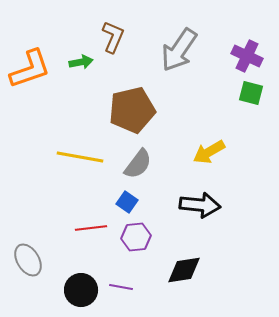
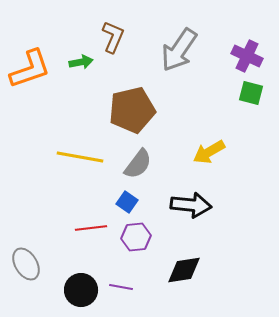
black arrow: moved 9 px left
gray ellipse: moved 2 px left, 4 px down
